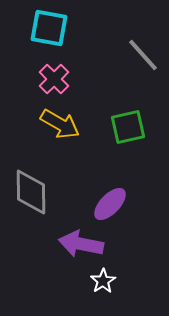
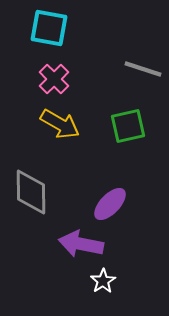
gray line: moved 14 px down; rotated 30 degrees counterclockwise
green square: moved 1 px up
